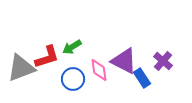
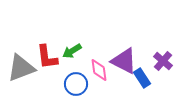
green arrow: moved 4 px down
red L-shape: rotated 100 degrees clockwise
blue circle: moved 3 px right, 5 px down
